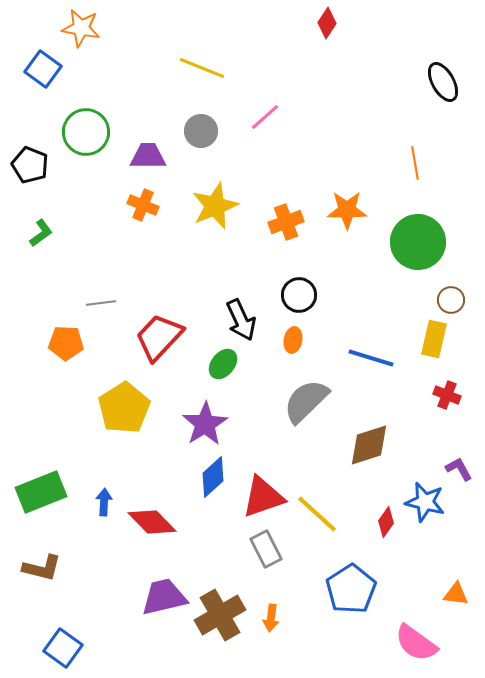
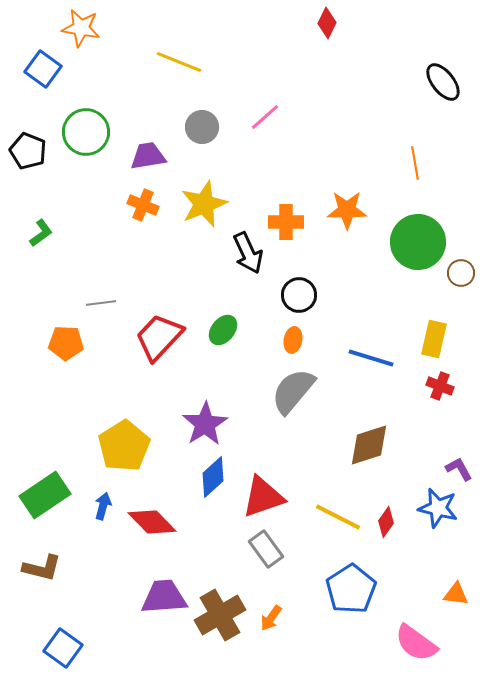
red diamond at (327, 23): rotated 8 degrees counterclockwise
yellow line at (202, 68): moved 23 px left, 6 px up
black ellipse at (443, 82): rotated 9 degrees counterclockwise
gray circle at (201, 131): moved 1 px right, 4 px up
purple trapezoid at (148, 156): rotated 9 degrees counterclockwise
black pentagon at (30, 165): moved 2 px left, 14 px up
yellow star at (215, 206): moved 11 px left, 2 px up
orange cross at (286, 222): rotated 20 degrees clockwise
brown circle at (451, 300): moved 10 px right, 27 px up
black arrow at (241, 320): moved 7 px right, 67 px up
green ellipse at (223, 364): moved 34 px up
red cross at (447, 395): moved 7 px left, 9 px up
gray semicircle at (306, 401): moved 13 px left, 10 px up; rotated 6 degrees counterclockwise
yellow pentagon at (124, 408): moved 38 px down
green rectangle at (41, 492): moved 4 px right, 3 px down; rotated 12 degrees counterclockwise
blue arrow at (104, 502): moved 1 px left, 4 px down; rotated 12 degrees clockwise
blue star at (425, 502): moved 13 px right, 6 px down
yellow line at (317, 514): moved 21 px right, 3 px down; rotated 15 degrees counterclockwise
gray rectangle at (266, 549): rotated 9 degrees counterclockwise
purple trapezoid at (164, 597): rotated 9 degrees clockwise
orange arrow at (271, 618): rotated 28 degrees clockwise
